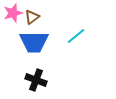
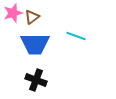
cyan line: rotated 60 degrees clockwise
blue trapezoid: moved 1 px right, 2 px down
